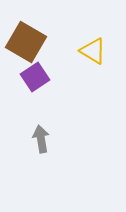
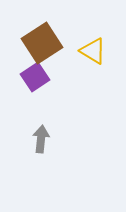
brown square: moved 16 px right, 1 px down; rotated 27 degrees clockwise
gray arrow: rotated 16 degrees clockwise
